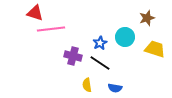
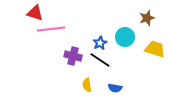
black line: moved 3 px up
